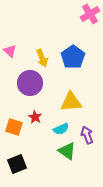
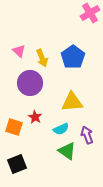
pink cross: moved 1 px up
pink triangle: moved 9 px right
yellow triangle: moved 1 px right
